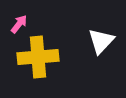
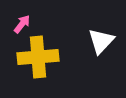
pink arrow: moved 3 px right
